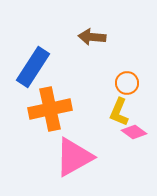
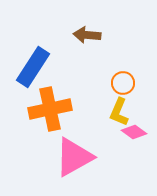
brown arrow: moved 5 px left, 2 px up
orange circle: moved 4 px left
